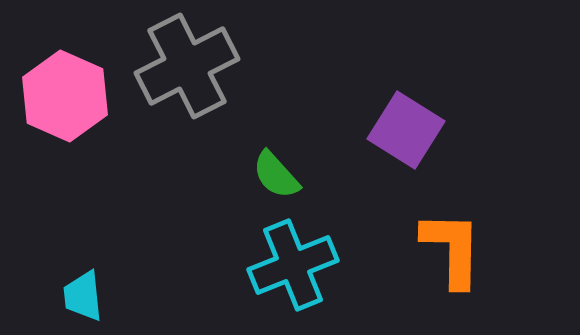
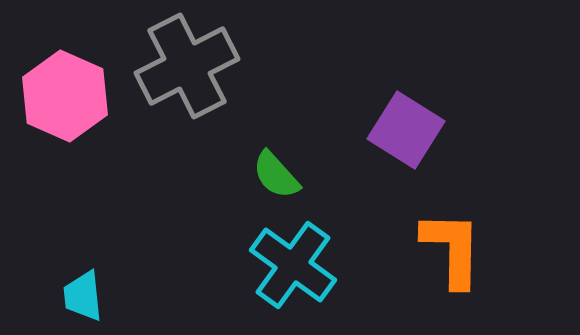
cyan cross: rotated 32 degrees counterclockwise
